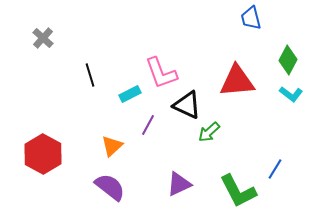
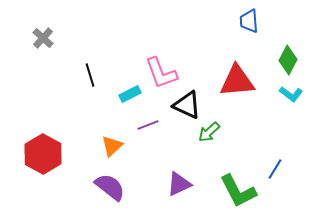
blue trapezoid: moved 2 px left, 3 px down; rotated 10 degrees clockwise
purple line: rotated 40 degrees clockwise
